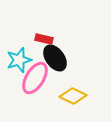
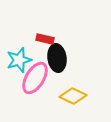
red rectangle: moved 1 px right
black ellipse: moved 2 px right; rotated 28 degrees clockwise
